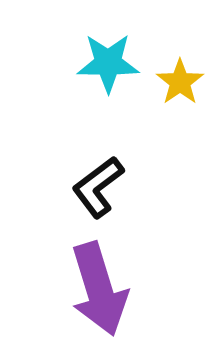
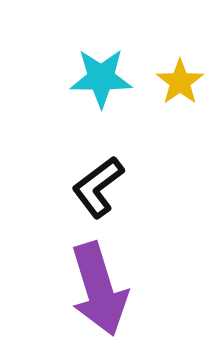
cyan star: moved 7 px left, 15 px down
